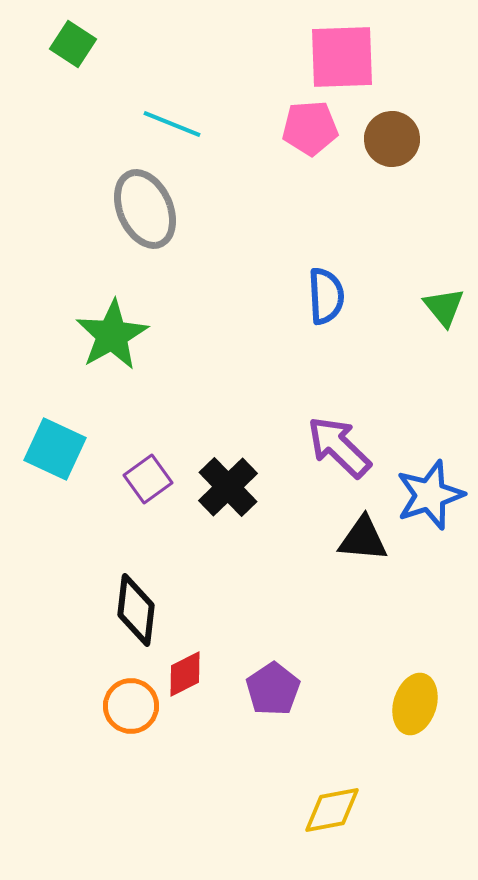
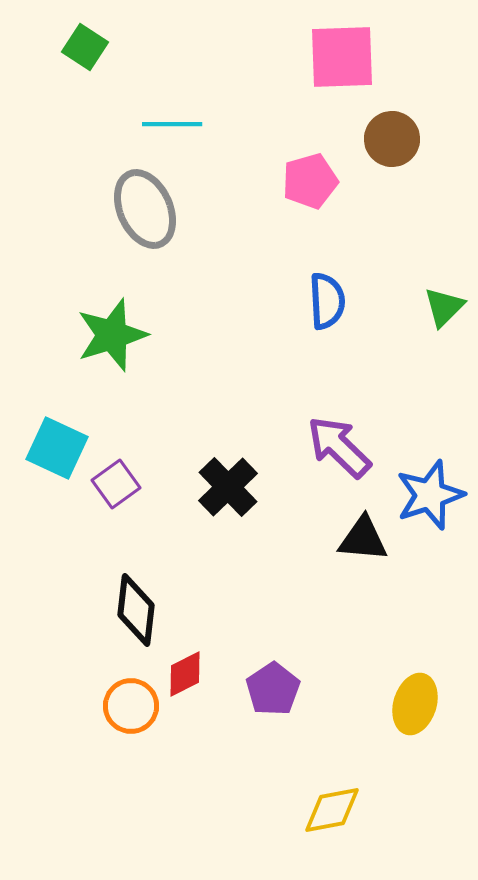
green square: moved 12 px right, 3 px down
cyan line: rotated 22 degrees counterclockwise
pink pentagon: moved 53 px down; rotated 12 degrees counterclockwise
blue semicircle: moved 1 px right, 5 px down
green triangle: rotated 24 degrees clockwise
green star: rotated 12 degrees clockwise
cyan square: moved 2 px right, 1 px up
purple square: moved 32 px left, 5 px down
